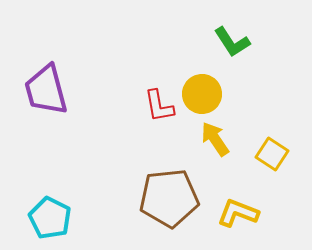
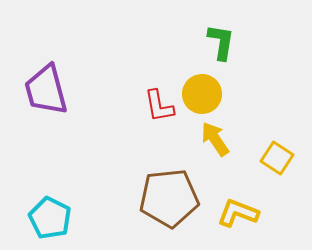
green L-shape: moved 11 px left; rotated 138 degrees counterclockwise
yellow square: moved 5 px right, 4 px down
